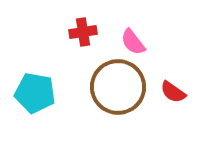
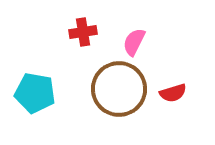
pink semicircle: moved 1 px right; rotated 64 degrees clockwise
brown circle: moved 1 px right, 2 px down
red semicircle: moved 1 px down; rotated 52 degrees counterclockwise
